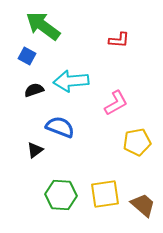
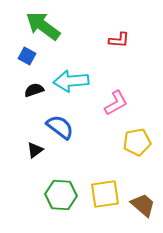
blue semicircle: rotated 16 degrees clockwise
